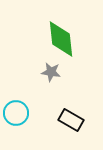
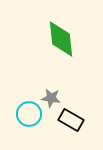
gray star: moved 26 px down
cyan circle: moved 13 px right, 1 px down
